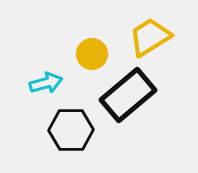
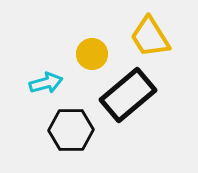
yellow trapezoid: rotated 90 degrees counterclockwise
